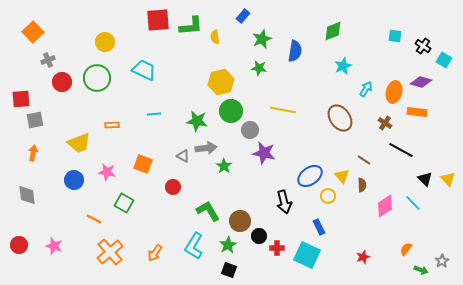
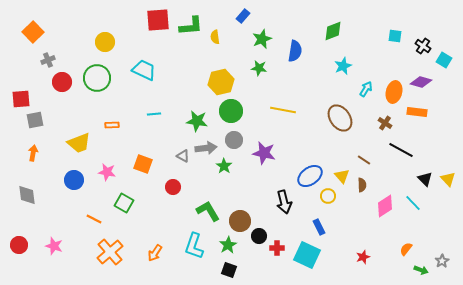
gray circle at (250, 130): moved 16 px left, 10 px down
cyan L-shape at (194, 246): rotated 12 degrees counterclockwise
